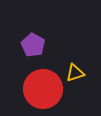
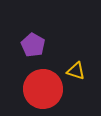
yellow triangle: moved 1 px right, 2 px up; rotated 36 degrees clockwise
